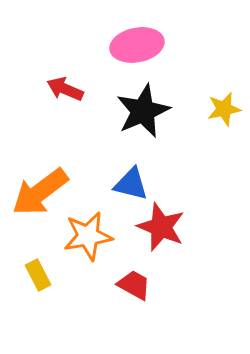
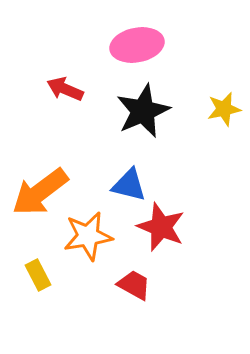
blue triangle: moved 2 px left, 1 px down
